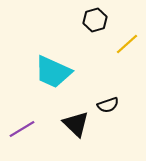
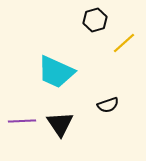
yellow line: moved 3 px left, 1 px up
cyan trapezoid: moved 3 px right
black triangle: moved 16 px left; rotated 12 degrees clockwise
purple line: moved 8 px up; rotated 28 degrees clockwise
